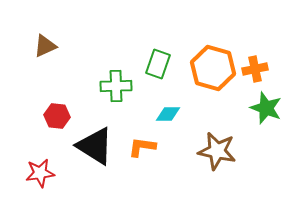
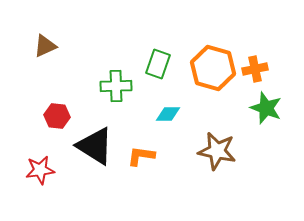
orange L-shape: moved 1 px left, 9 px down
red star: moved 3 px up
